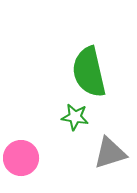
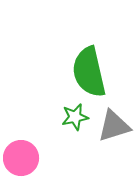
green star: rotated 20 degrees counterclockwise
gray triangle: moved 4 px right, 27 px up
